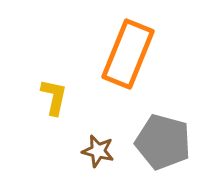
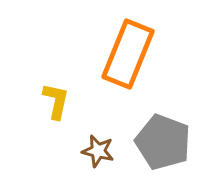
yellow L-shape: moved 2 px right, 4 px down
gray pentagon: rotated 6 degrees clockwise
